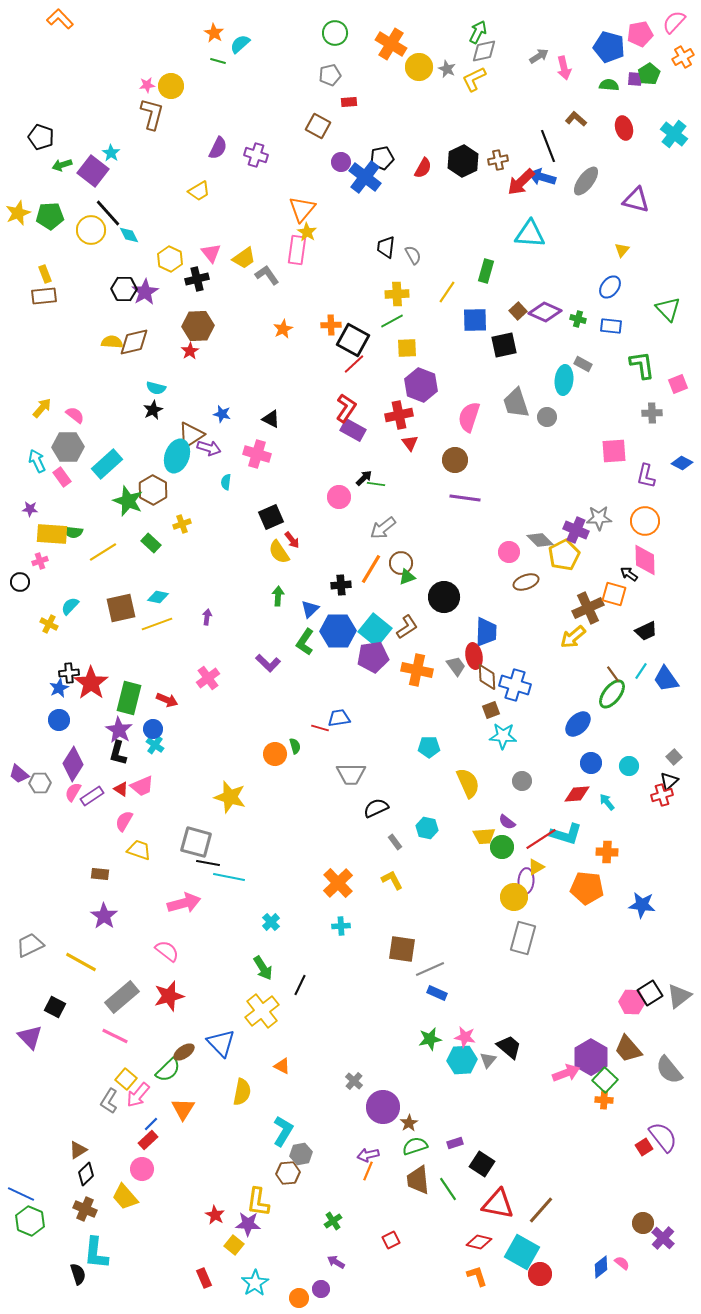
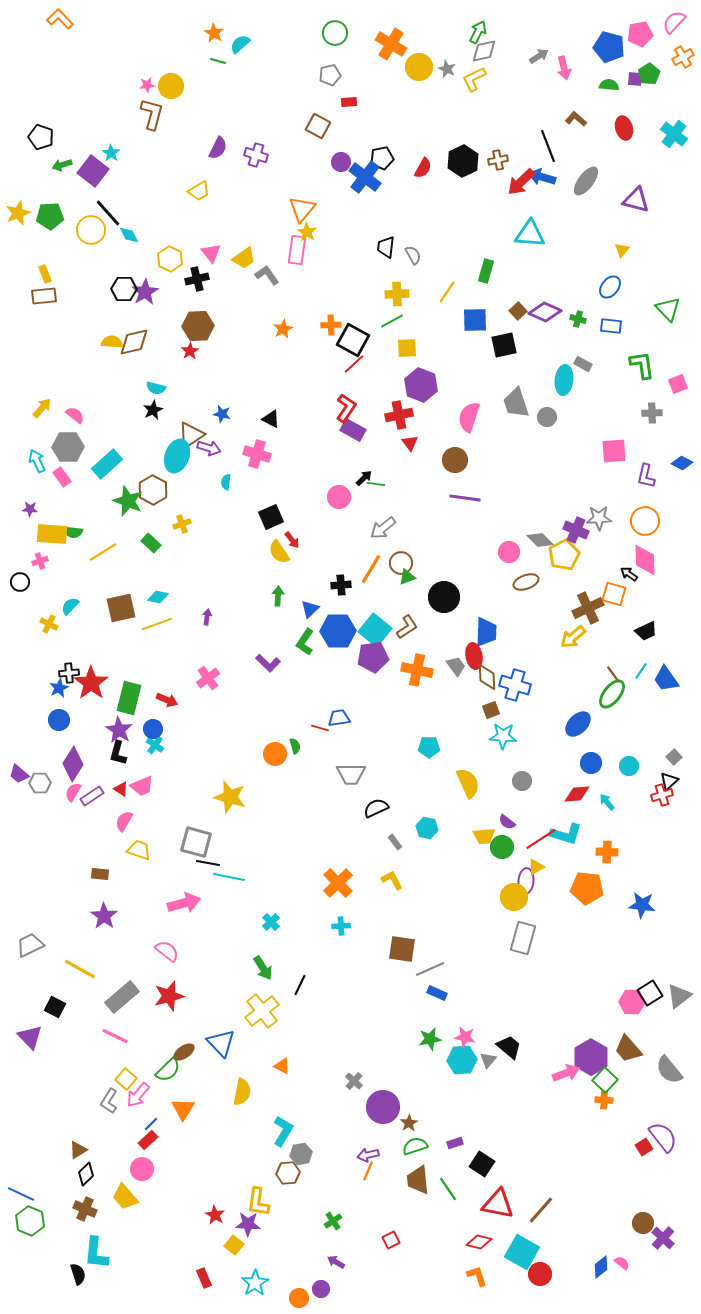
yellow line at (81, 962): moved 1 px left, 7 px down
